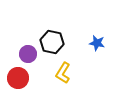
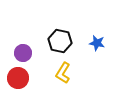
black hexagon: moved 8 px right, 1 px up
purple circle: moved 5 px left, 1 px up
